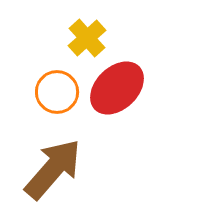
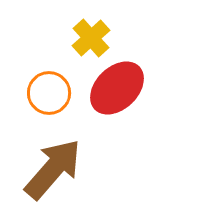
yellow cross: moved 4 px right
orange circle: moved 8 px left, 1 px down
